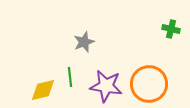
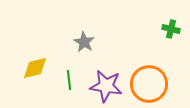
gray star: rotated 20 degrees counterclockwise
green line: moved 1 px left, 3 px down
yellow diamond: moved 8 px left, 22 px up
